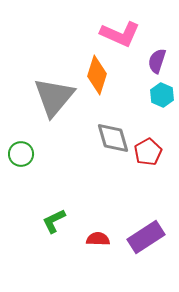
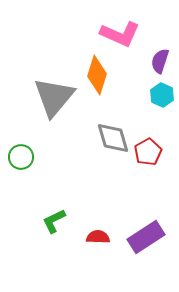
purple semicircle: moved 3 px right
green circle: moved 3 px down
red semicircle: moved 2 px up
